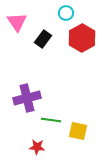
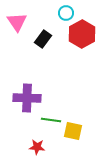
red hexagon: moved 4 px up
purple cross: rotated 16 degrees clockwise
yellow square: moved 5 px left
